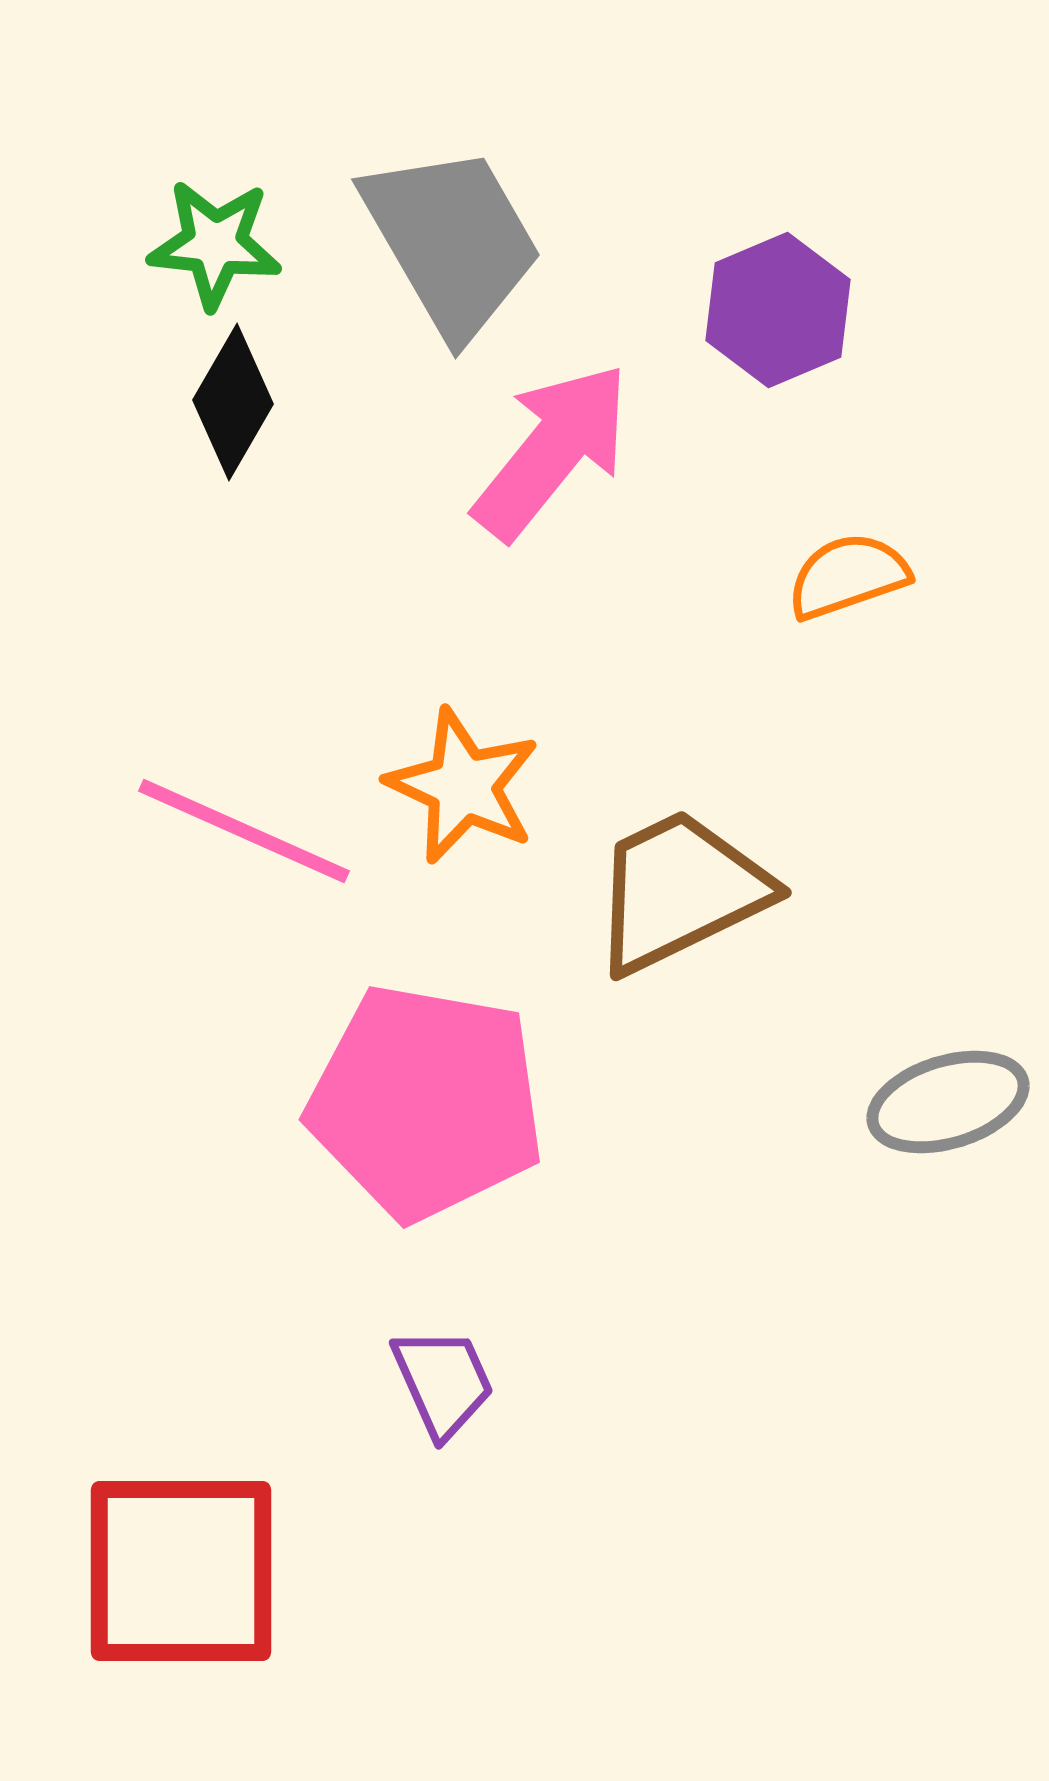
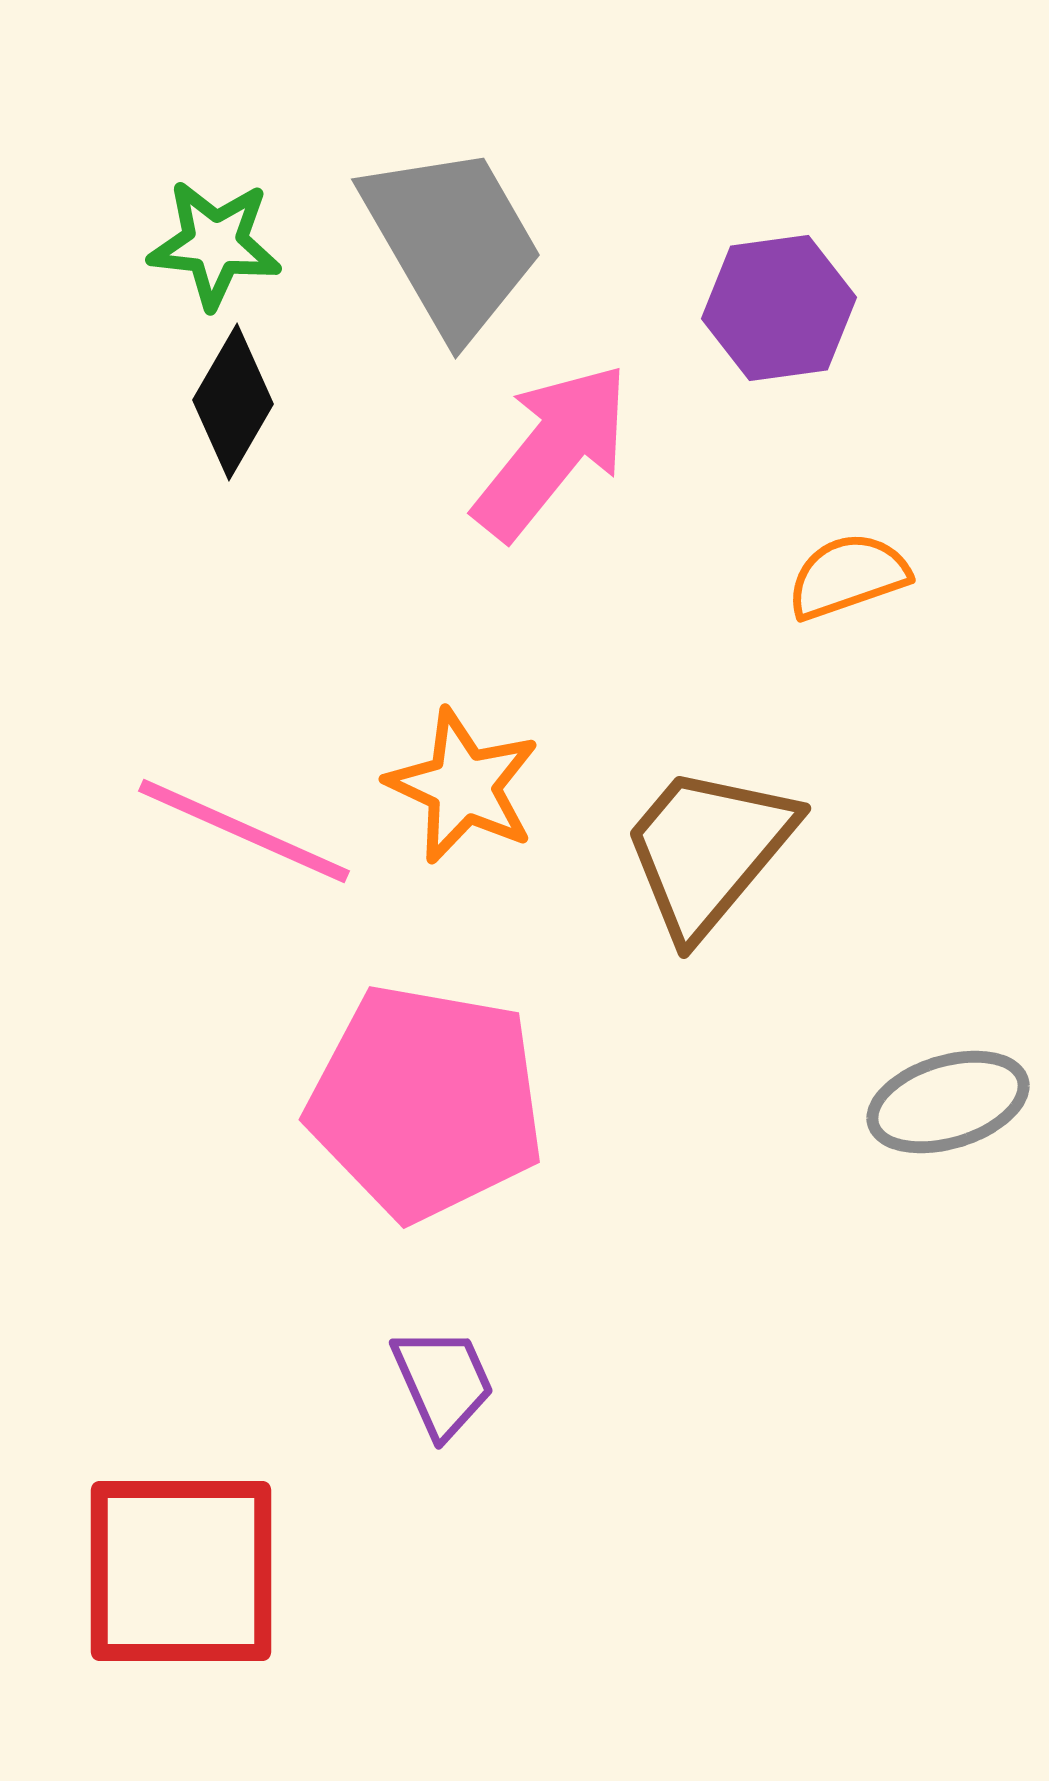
purple hexagon: moved 1 px right, 2 px up; rotated 15 degrees clockwise
brown trapezoid: moved 28 px right, 41 px up; rotated 24 degrees counterclockwise
